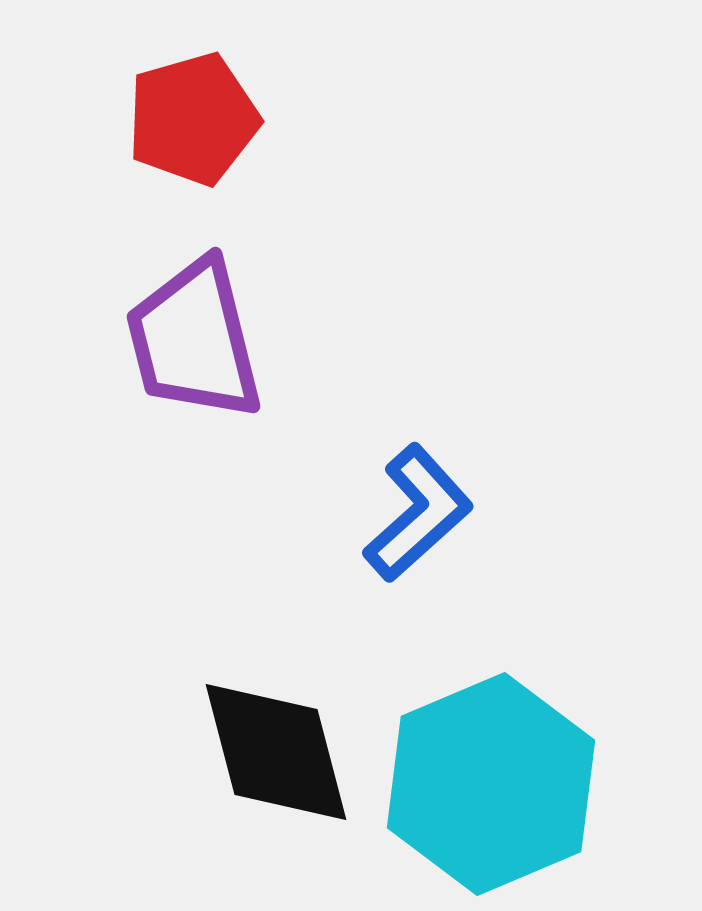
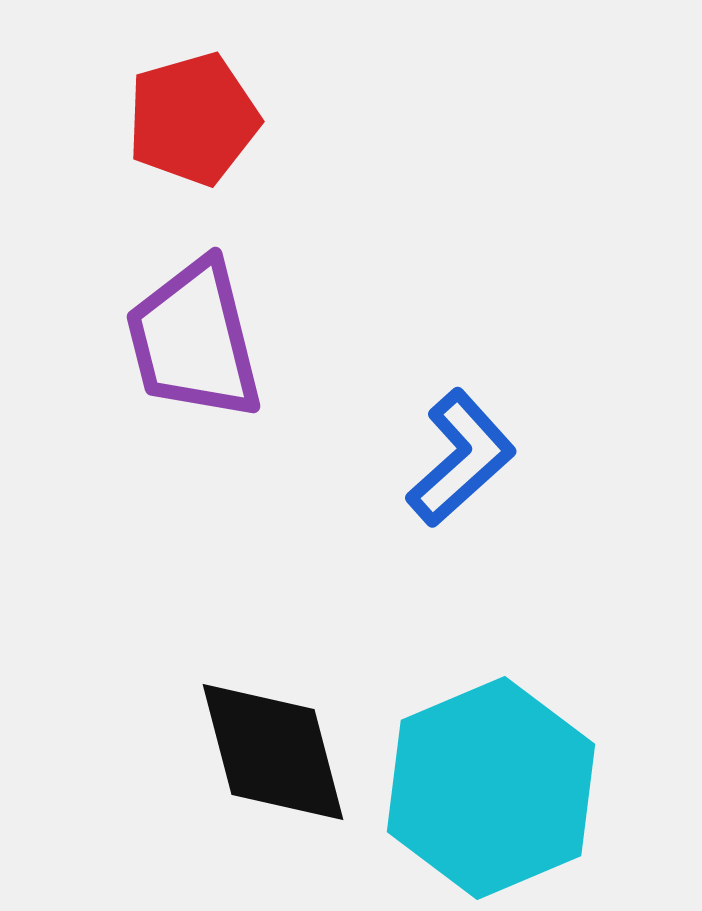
blue L-shape: moved 43 px right, 55 px up
black diamond: moved 3 px left
cyan hexagon: moved 4 px down
